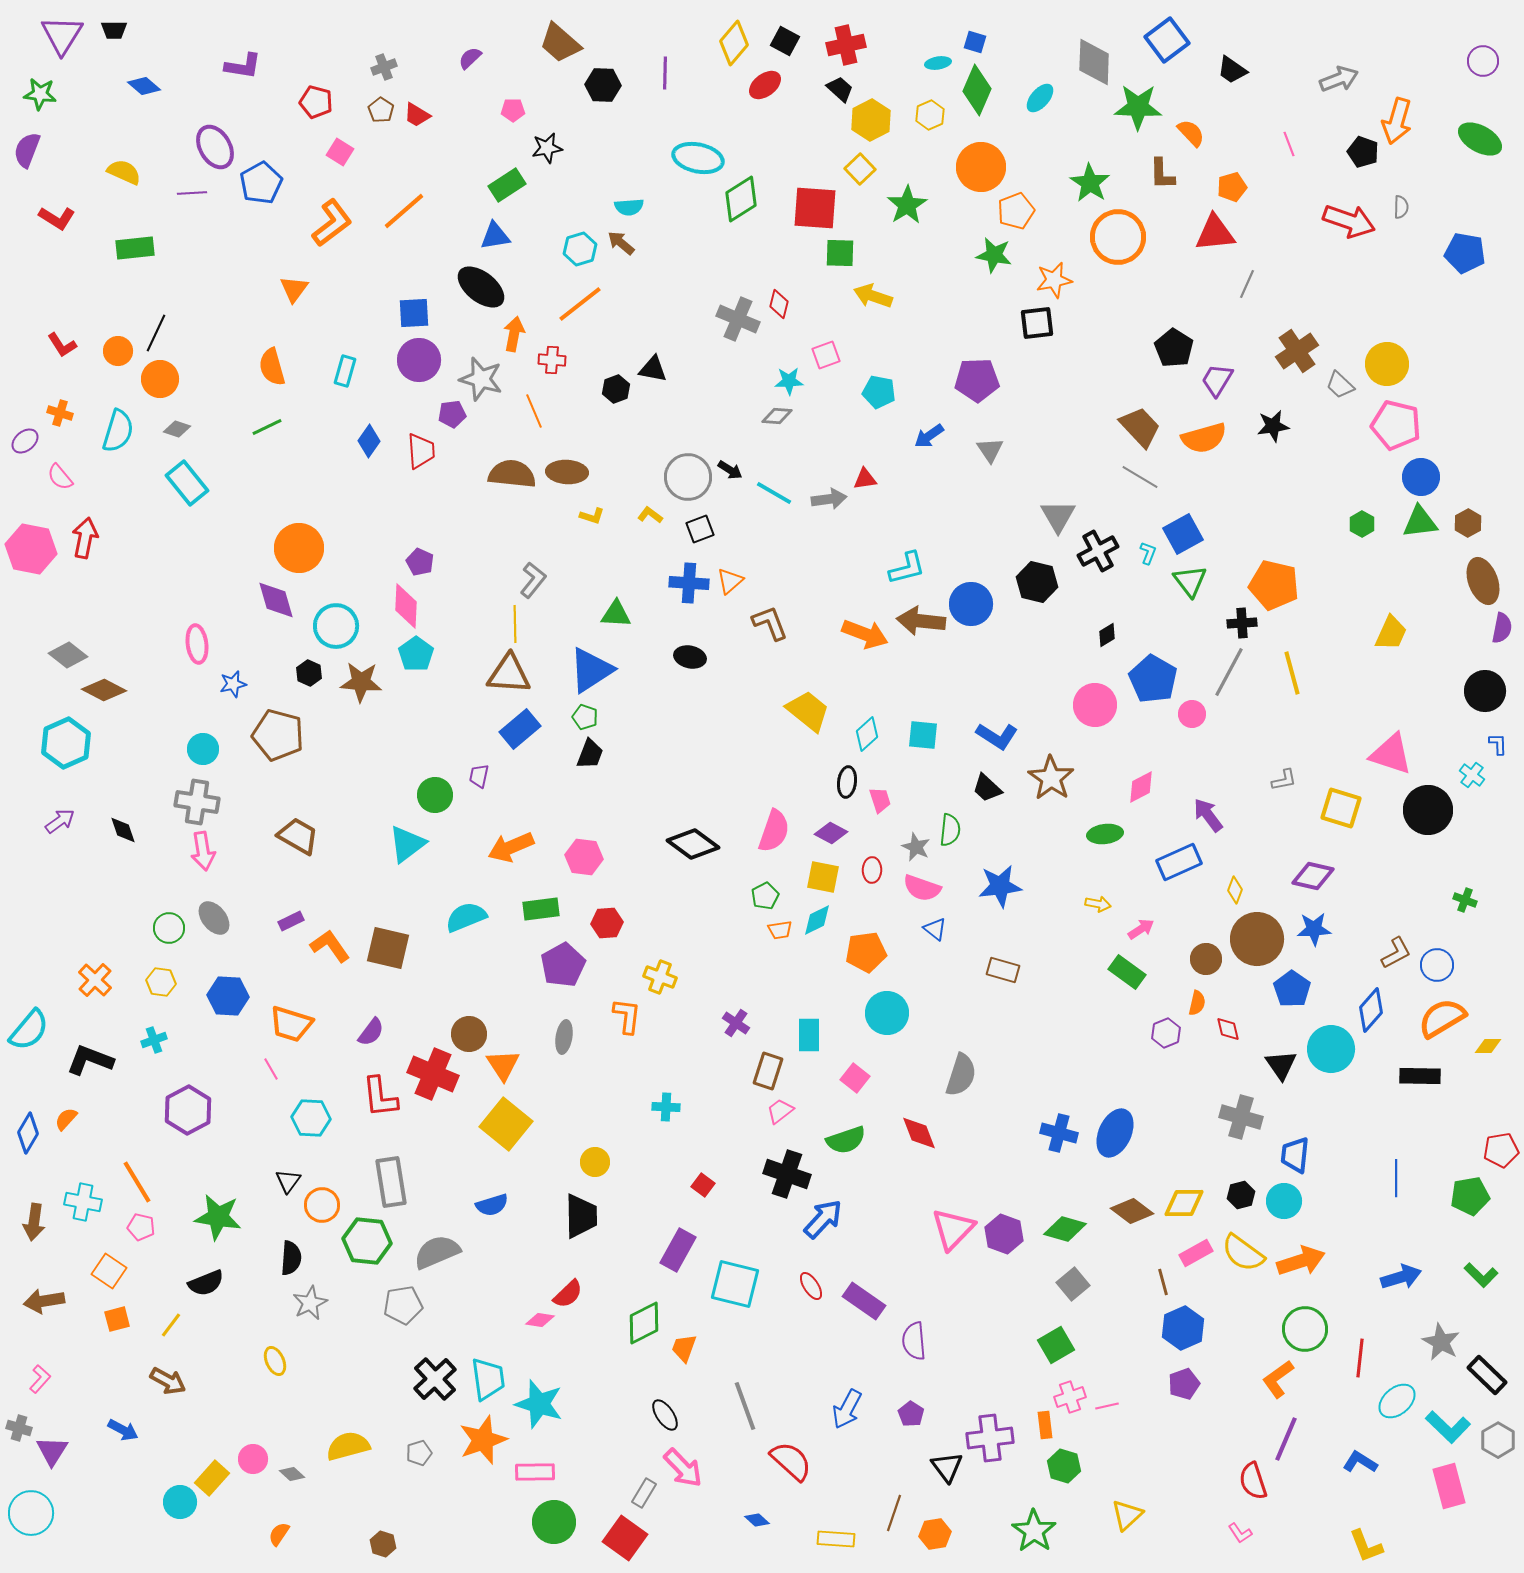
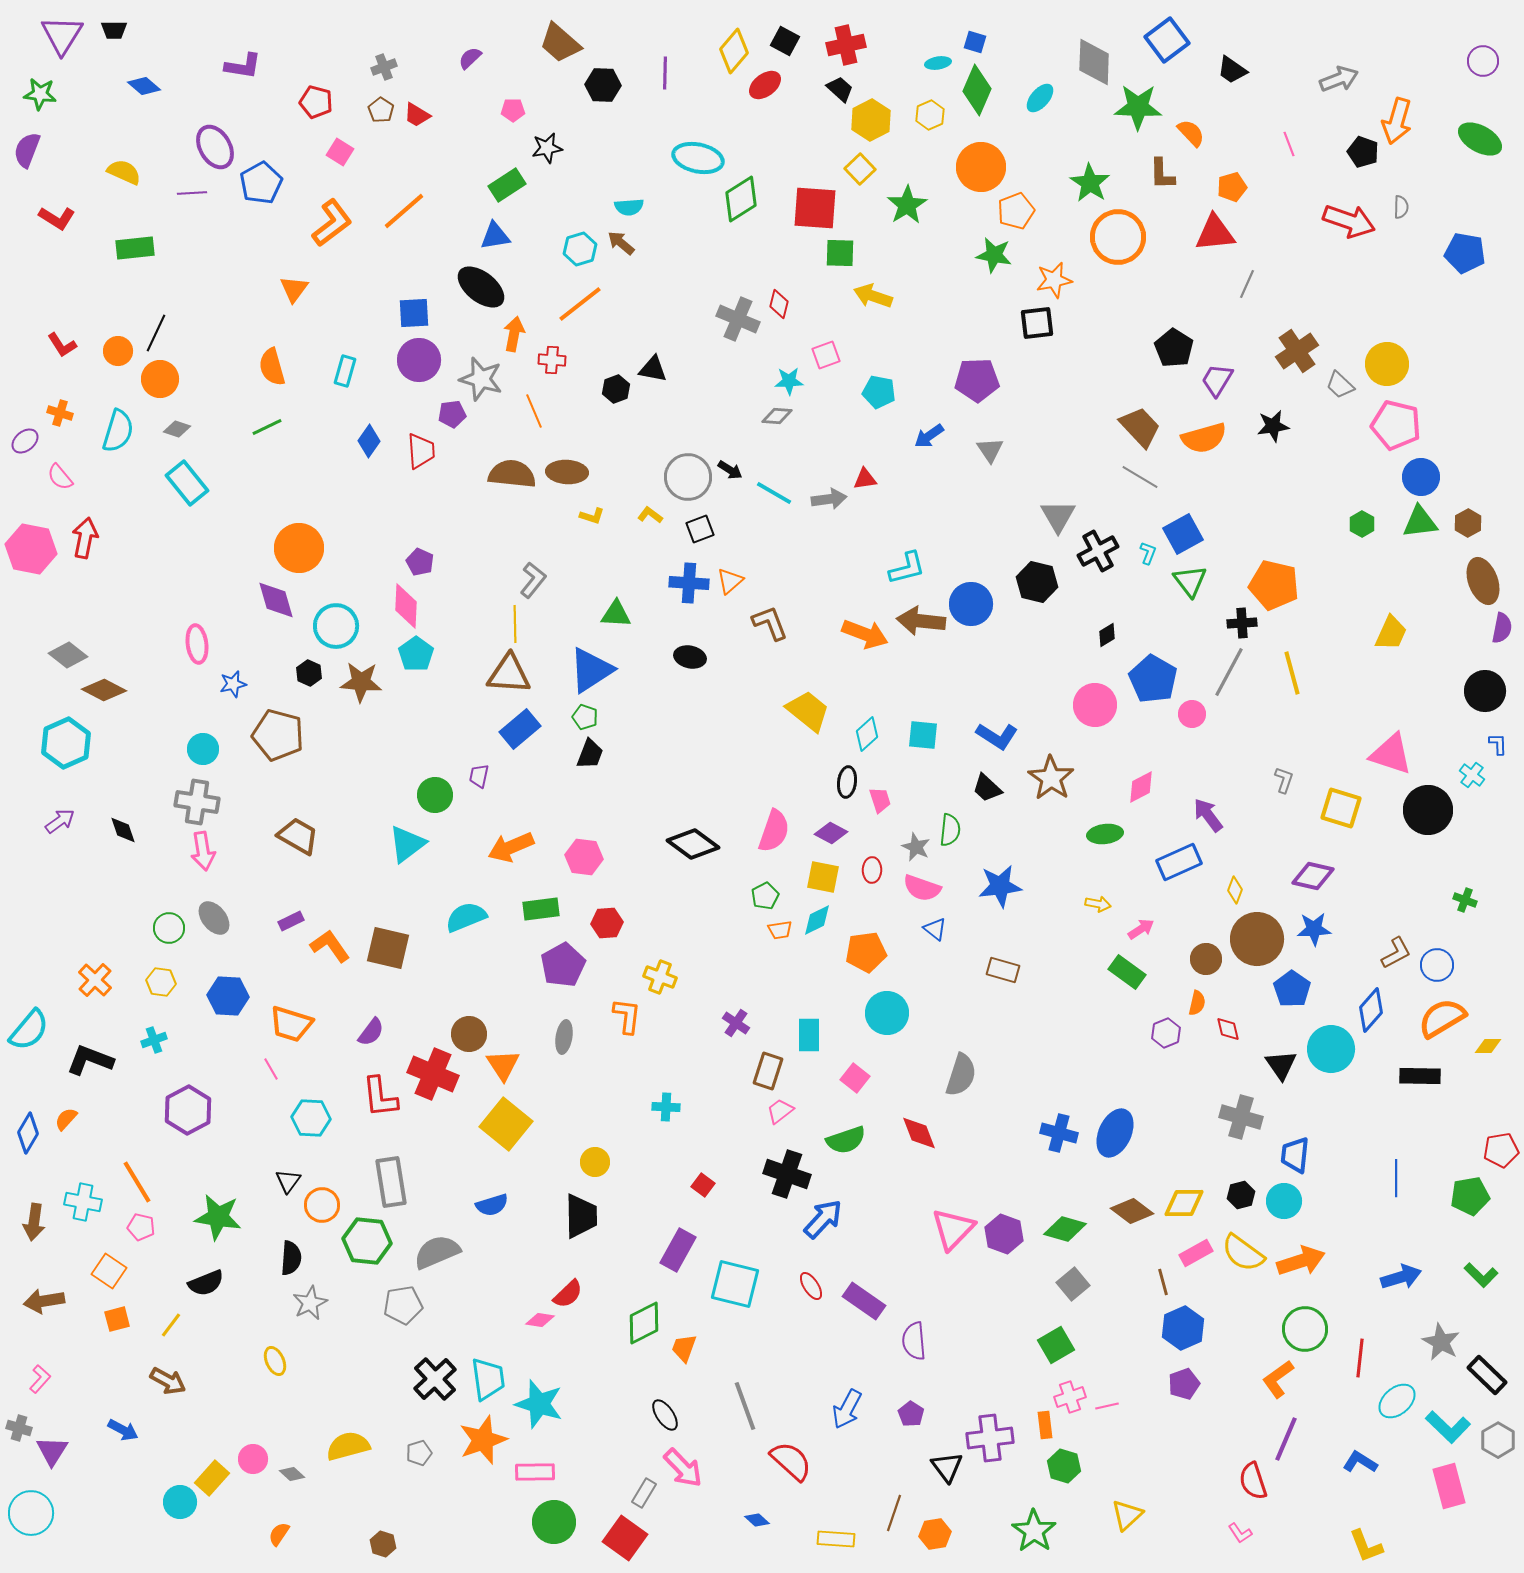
yellow diamond at (734, 43): moved 8 px down
gray L-shape at (1284, 780): rotated 60 degrees counterclockwise
